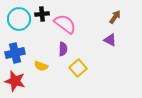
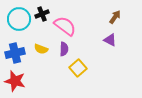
black cross: rotated 16 degrees counterclockwise
pink semicircle: moved 2 px down
purple semicircle: moved 1 px right
yellow semicircle: moved 17 px up
